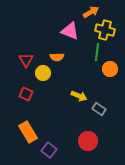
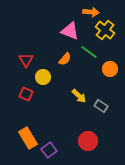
orange arrow: rotated 35 degrees clockwise
yellow cross: rotated 24 degrees clockwise
green line: moved 8 px left; rotated 60 degrees counterclockwise
orange semicircle: moved 8 px right, 2 px down; rotated 48 degrees counterclockwise
yellow circle: moved 4 px down
yellow arrow: rotated 21 degrees clockwise
gray rectangle: moved 2 px right, 3 px up
orange rectangle: moved 6 px down
purple square: rotated 14 degrees clockwise
